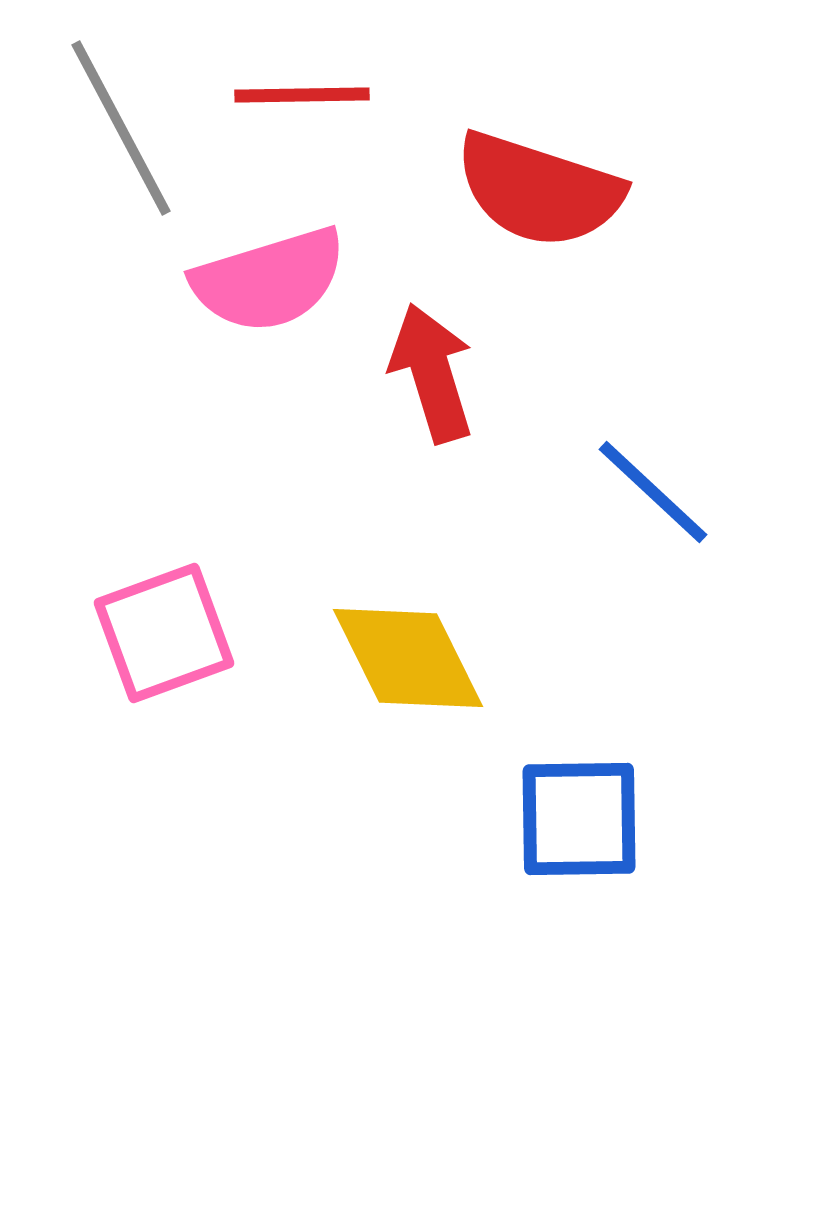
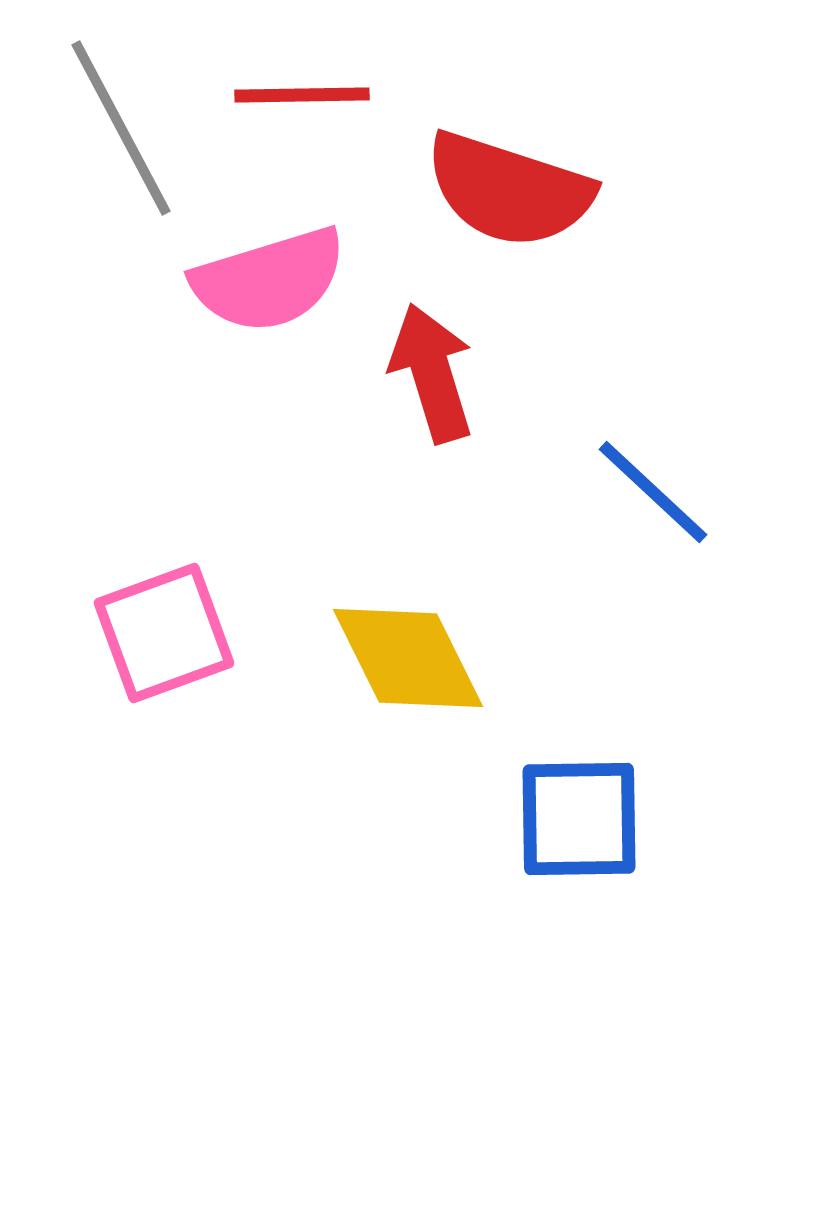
red semicircle: moved 30 px left
